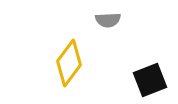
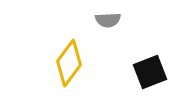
black square: moved 8 px up
